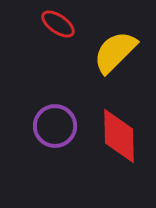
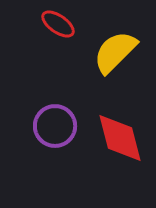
red diamond: moved 1 px right, 2 px down; rotated 14 degrees counterclockwise
